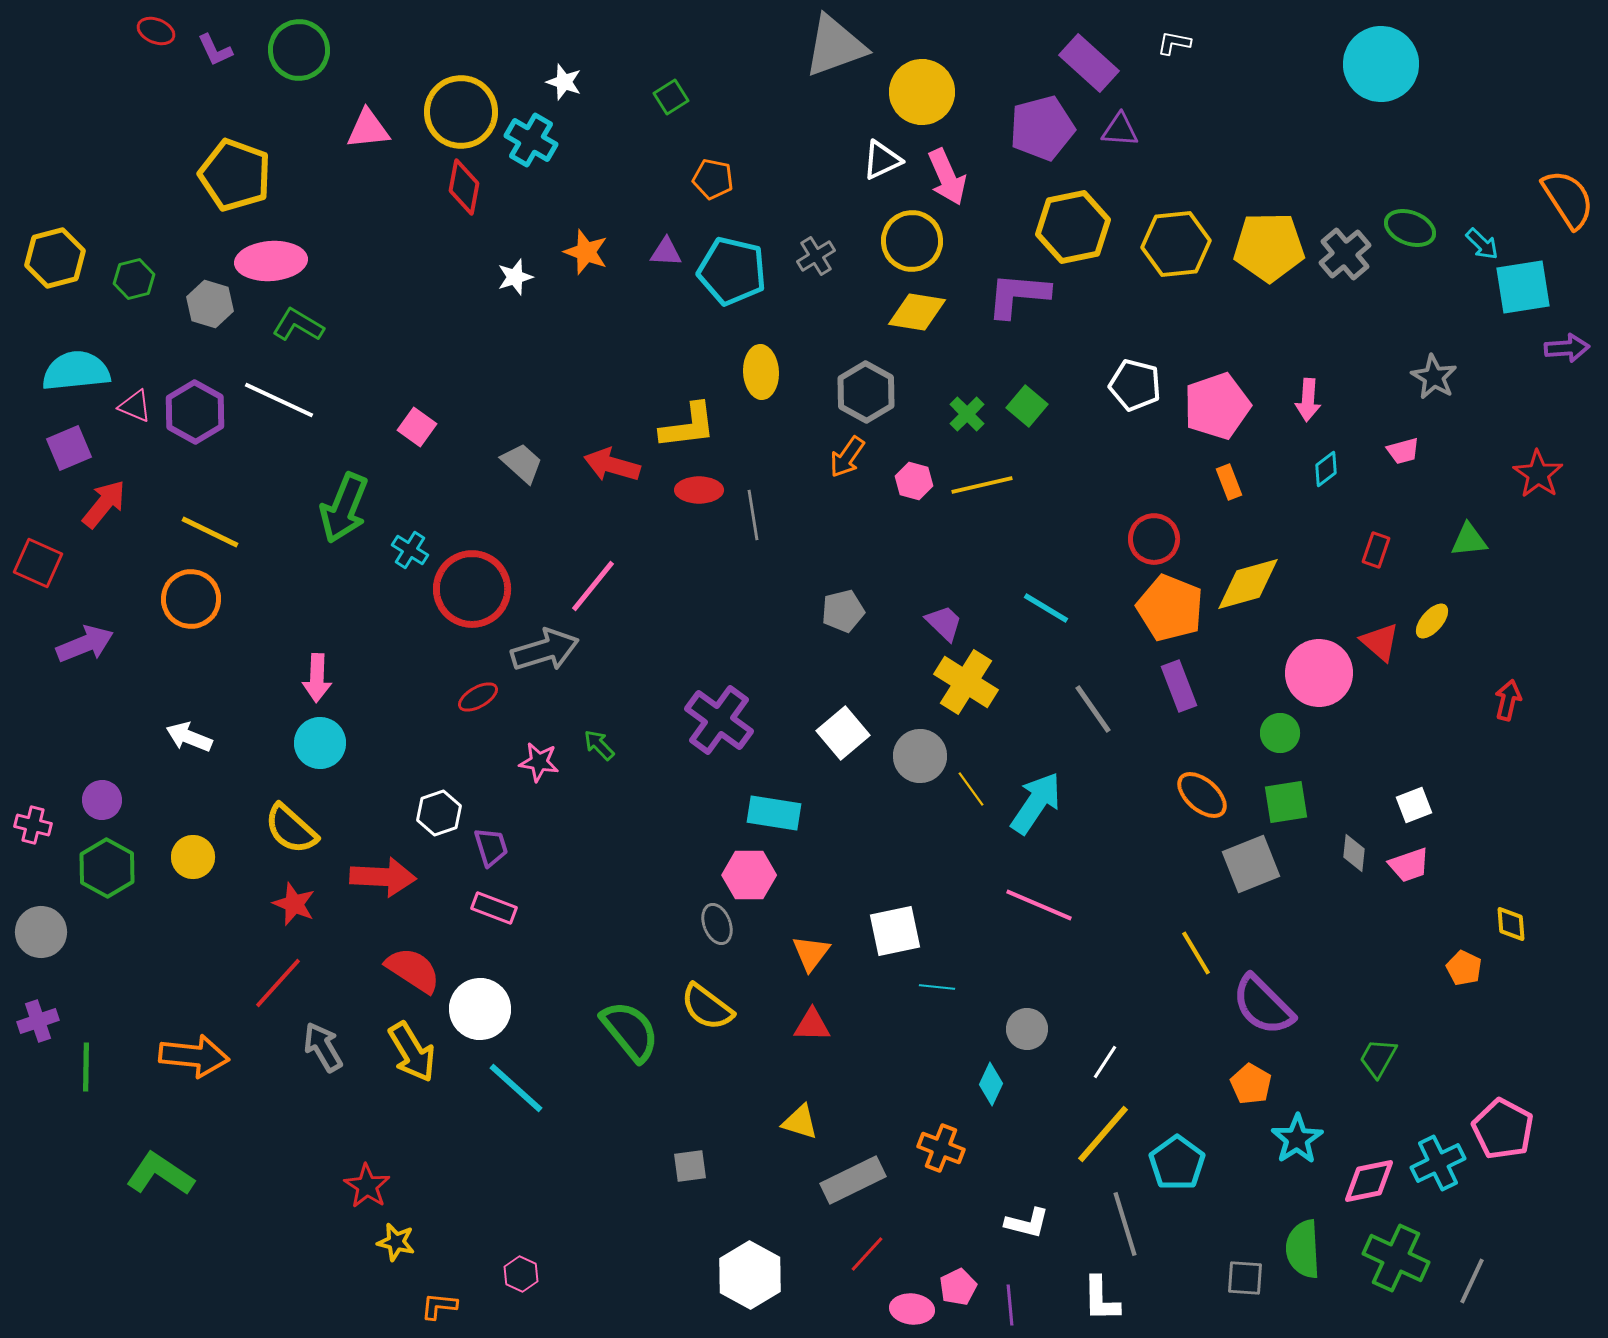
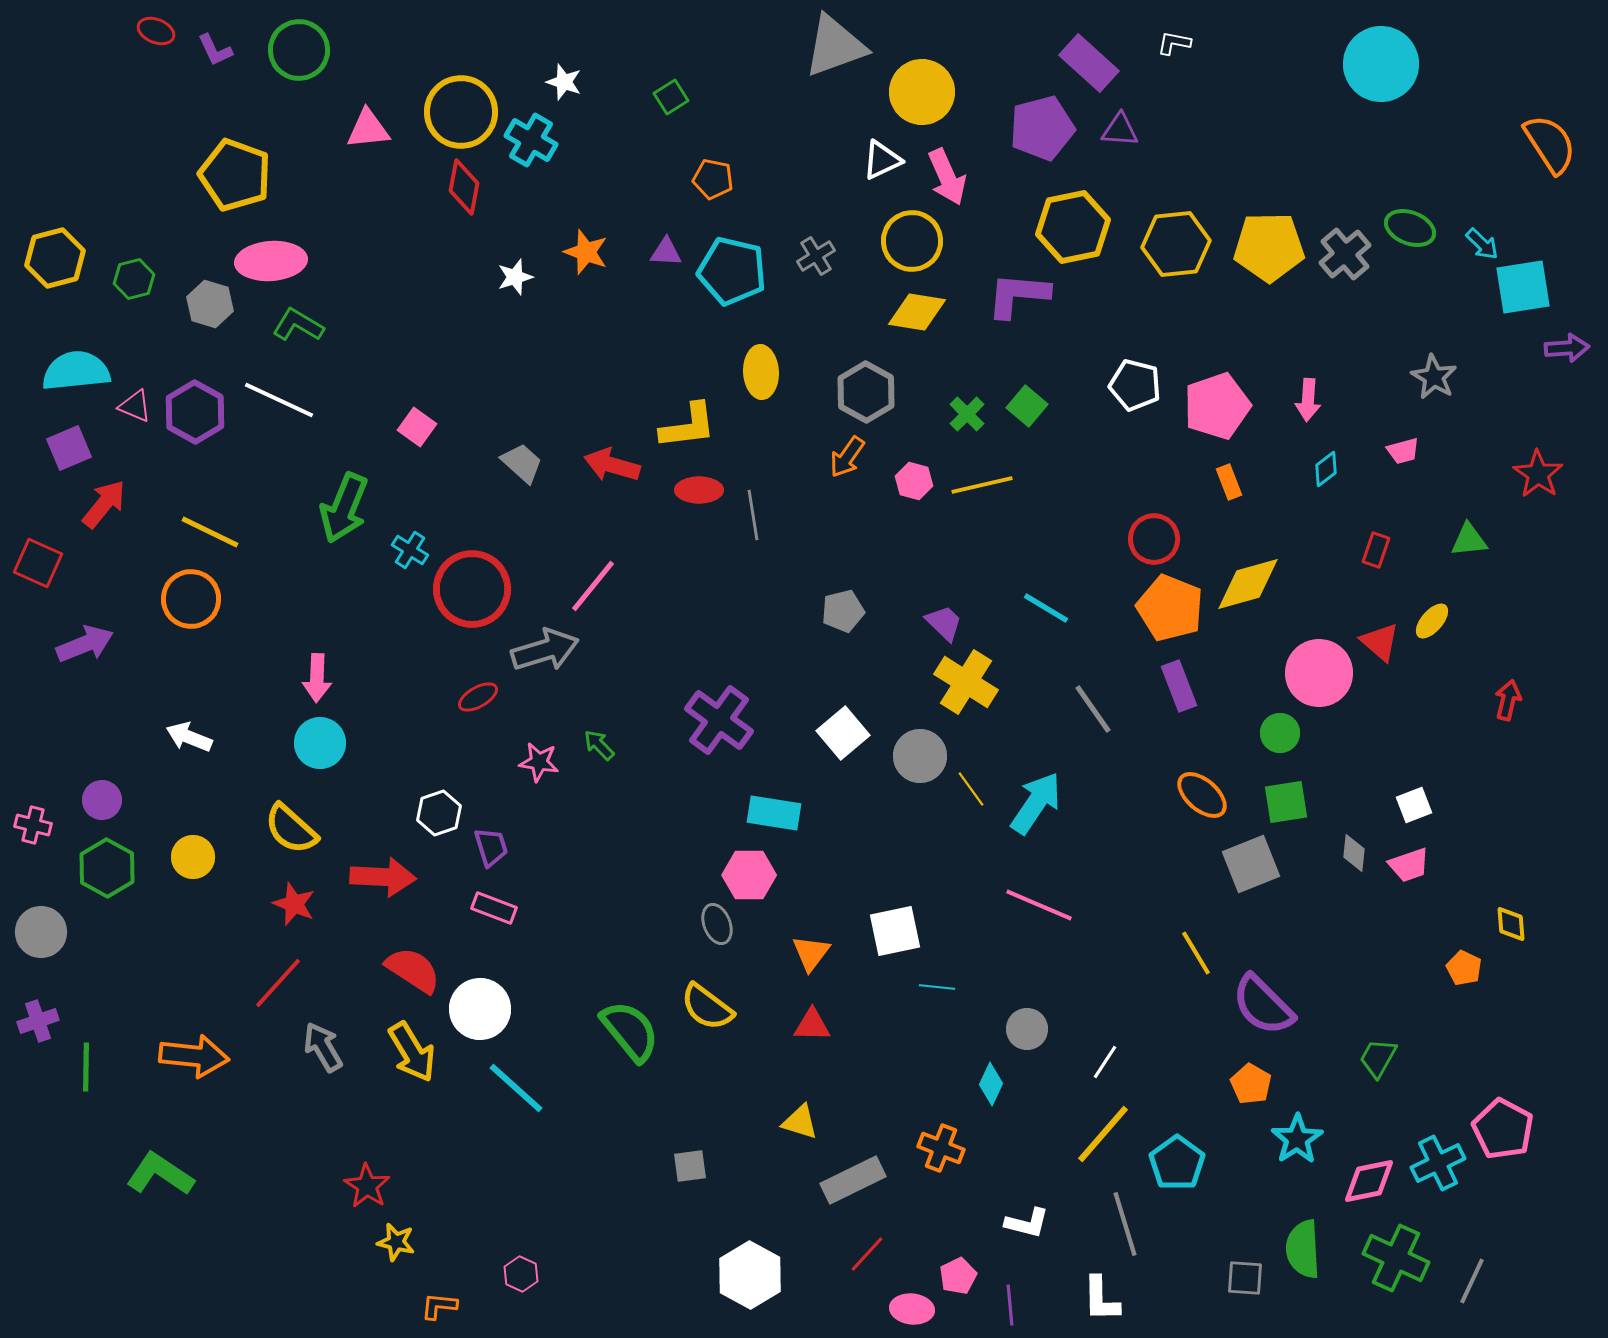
orange semicircle at (1568, 199): moved 18 px left, 55 px up
pink pentagon at (958, 1287): moved 11 px up
